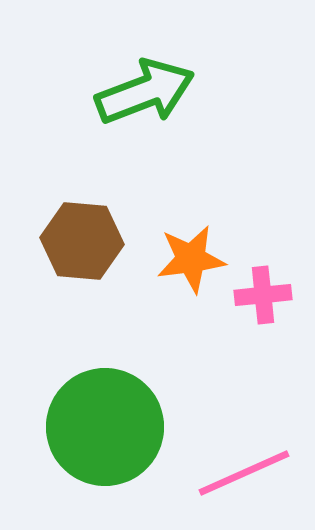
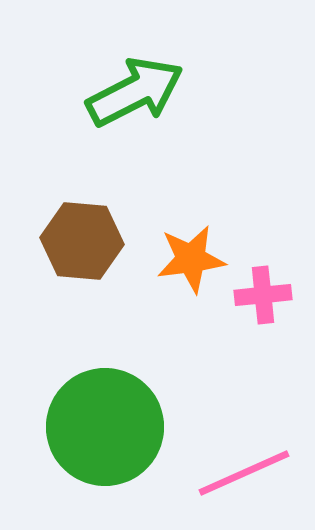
green arrow: moved 10 px left; rotated 6 degrees counterclockwise
